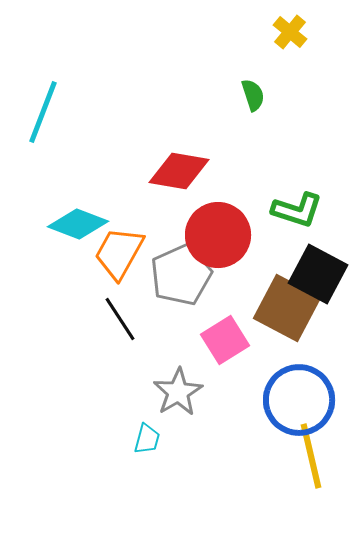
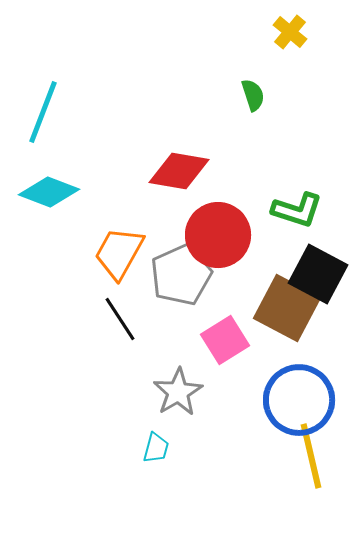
cyan diamond: moved 29 px left, 32 px up
cyan trapezoid: moved 9 px right, 9 px down
